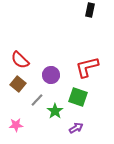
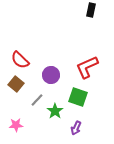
black rectangle: moved 1 px right
red L-shape: rotated 10 degrees counterclockwise
brown square: moved 2 px left
purple arrow: rotated 144 degrees clockwise
